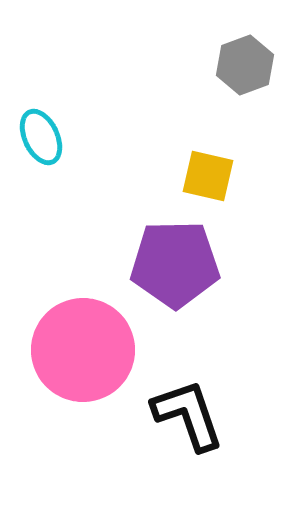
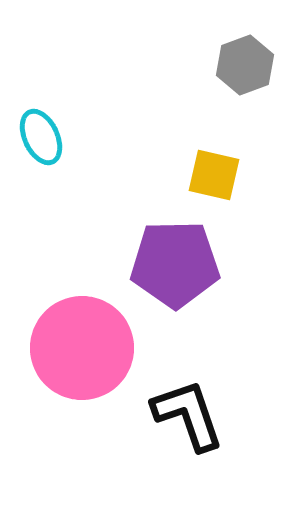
yellow square: moved 6 px right, 1 px up
pink circle: moved 1 px left, 2 px up
